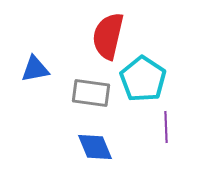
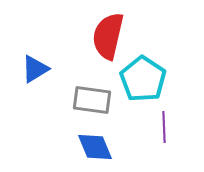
blue triangle: rotated 20 degrees counterclockwise
gray rectangle: moved 1 px right, 7 px down
purple line: moved 2 px left
